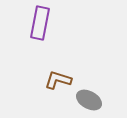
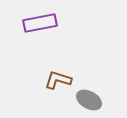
purple rectangle: rotated 68 degrees clockwise
